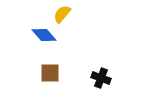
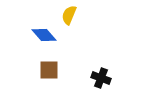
yellow semicircle: moved 7 px right, 1 px down; rotated 18 degrees counterclockwise
brown square: moved 1 px left, 3 px up
